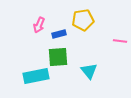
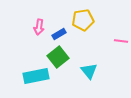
pink arrow: moved 2 px down; rotated 14 degrees counterclockwise
blue rectangle: rotated 16 degrees counterclockwise
pink line: moved 1 px right
green square: rotated 35 degrees counterclockwise
